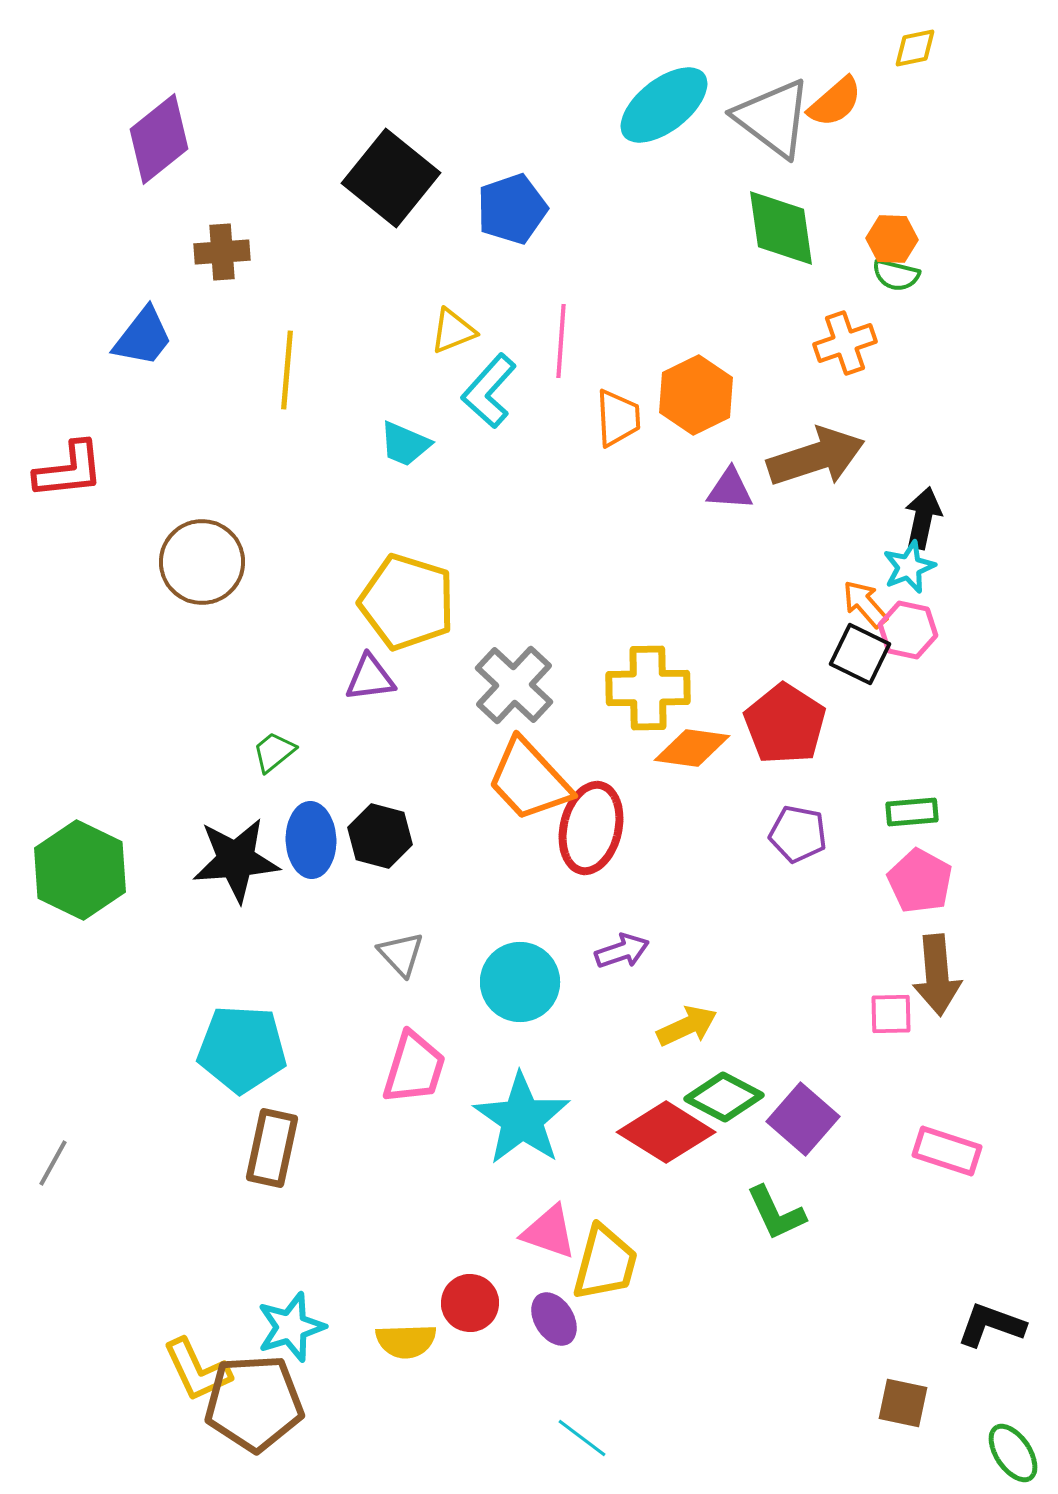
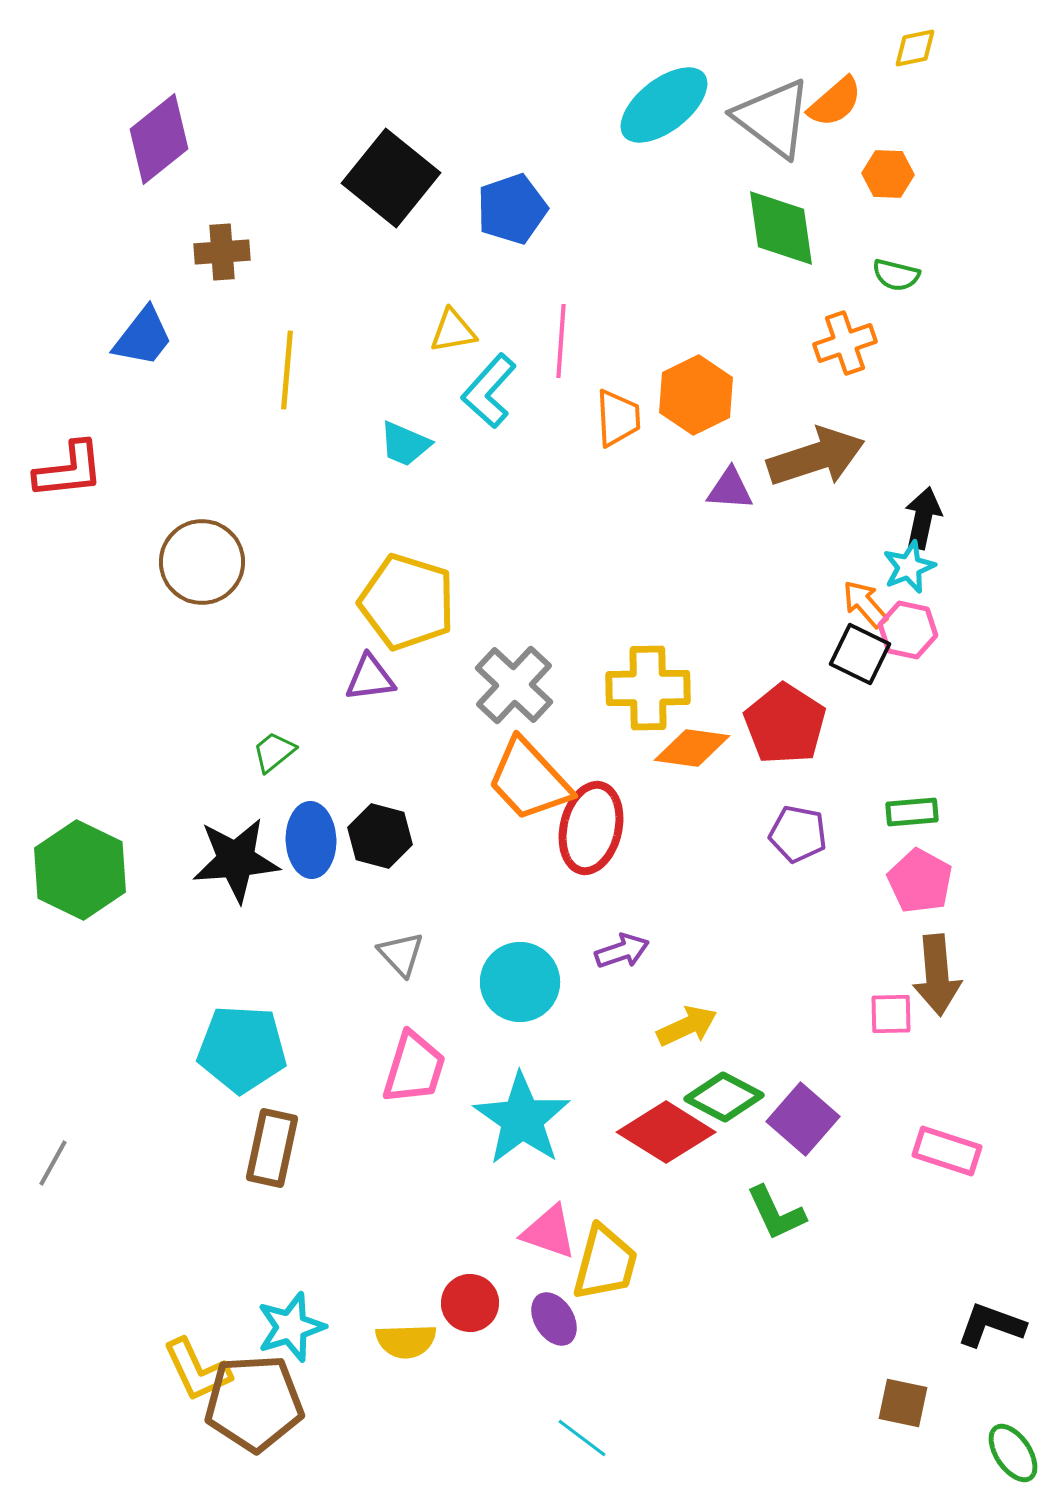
orange hexagon at (892, 239): moved 4 px left, 65 px up
yellow triangle at (453, 331): rotated 12 degrees clockwise
